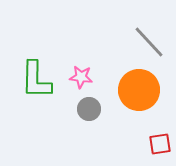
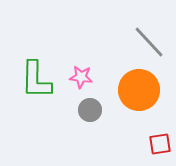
gray circle: moved 1 px right, 1 px down
